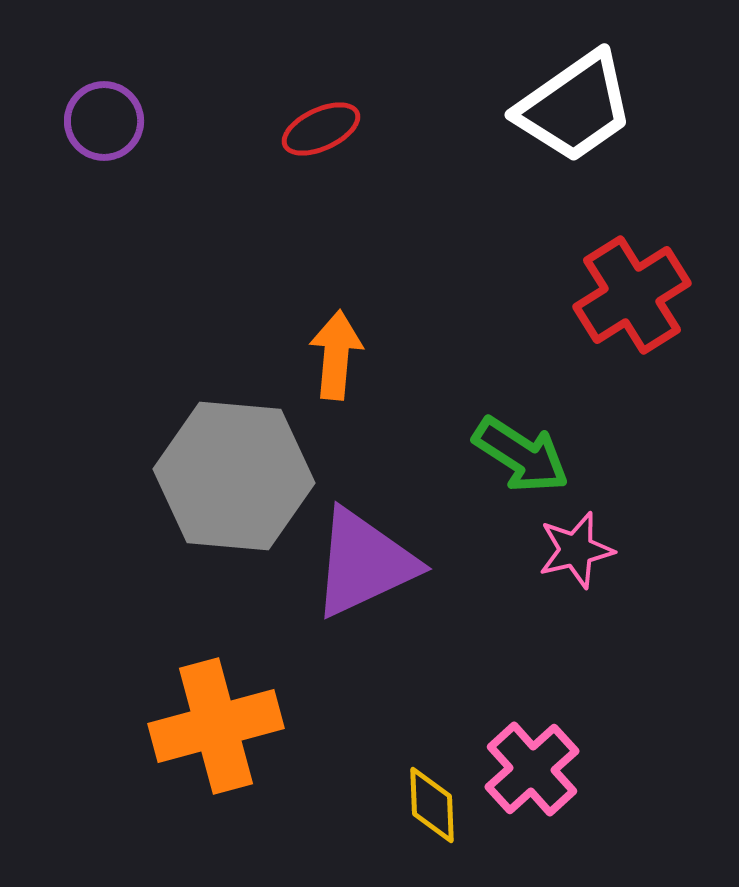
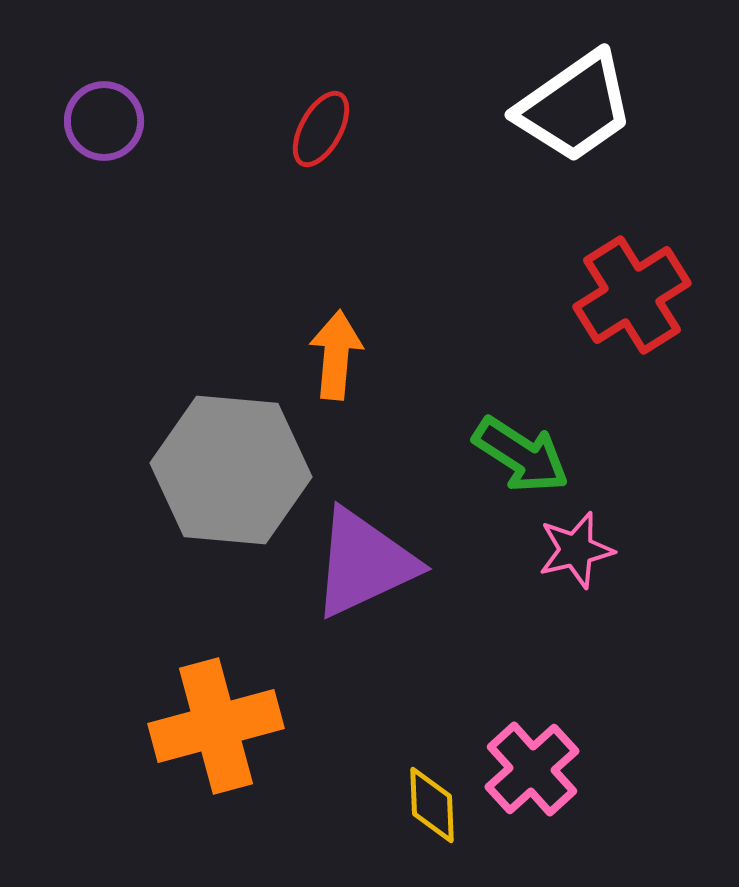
red ellipse: rotated 36 degrees counterclockwise
gray hexagon: moved 3 px left, 6 px up
